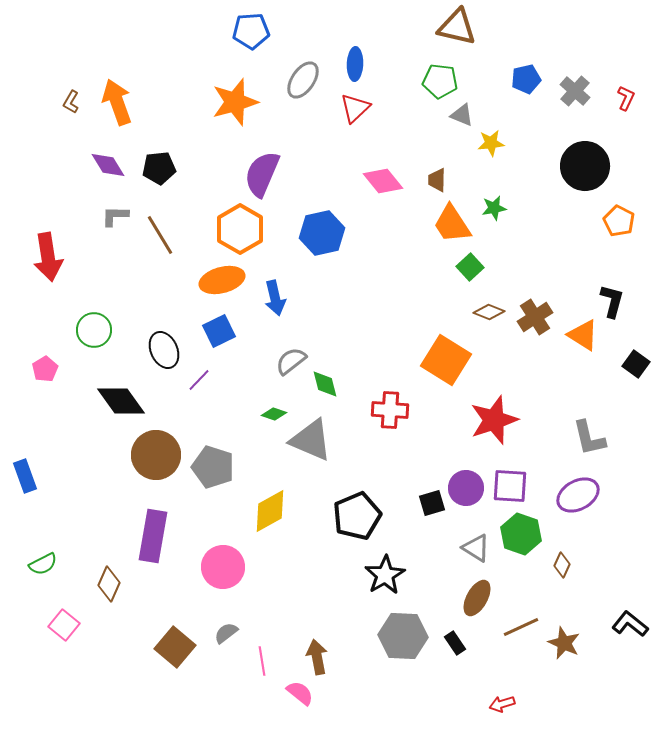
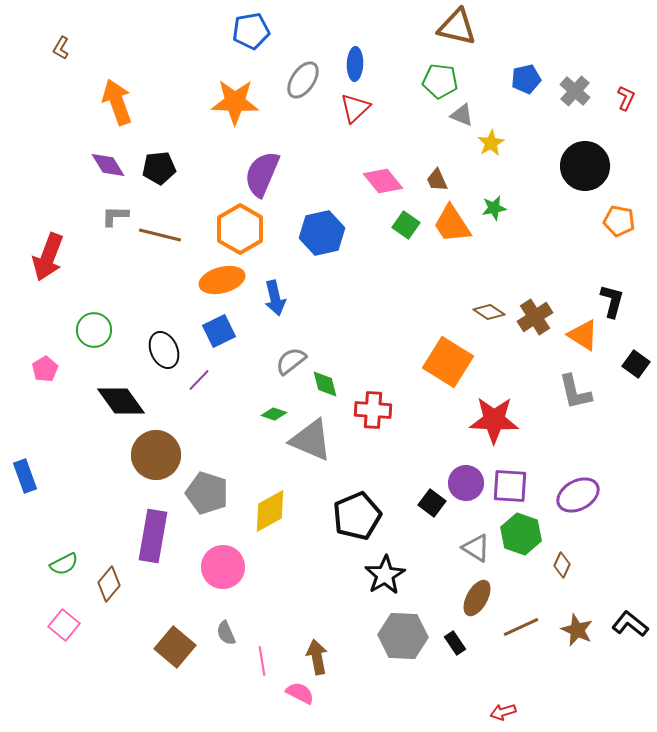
blue pentagon at (251, 31): rotated 6 degrees counterclockwise
brown L-shape at (71, 102): moved 10 px left, 54 px up
orange star at (235, 102): rotated 18 degrees clockwise
yellow star at (491, 143): rotated 24 degrees counterclockwise
brown trapezoid at (437, 180): rotated 25 degrees counterclockwise
orange pentagon at (619, 221): rotated 16 degrees counterclockwise
brown line at (160, 235): rotated 45 degrees counterclockwise
red arrow at (48, 257): rotated 30 degrees clockwise
green square at (470, 267): moved 64 px left, 42 px up; rotated 12 degrees counterclockwise
brown diamond at (489, 312): rotated 12 degrees clockwise
orange square at (446, 360): moved 2 px right, 2 px down
red cross at (390, 410): moved 17 px left
red star at (494, 420): rotated 21 degrees clockwise
gray L-shape at (589, 438): moved 14 px left, 46 px up
gray pentagon at (213, 467): moved 6 px left, 26 px down
purple circle at (466, 488): moved 5 px up
black square at (432, 503): rotated 36 degrees counterclockwise
green semicircle at (43, 564): moved 21 px right
brown diamond at (109, 584): rotated 16 degrees clockwise
gray semicircle at (226, 633): rotated 75 degrees counterclockwise
brown star at (564, 643): moved 13 px right, 13 px up
pink semicircle at (300, 693): rotated 12 degrees counterclockwise
red arrow at (502, 704): moved 1 px right, 8 px down
